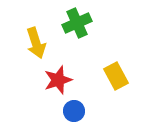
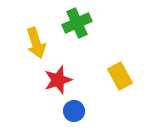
yellow rectangle: moved 4 px right
